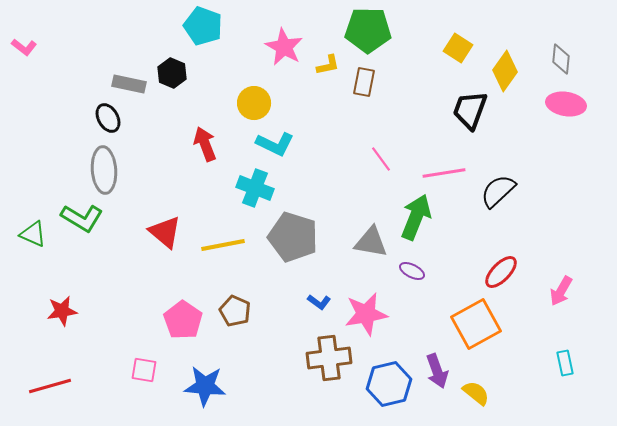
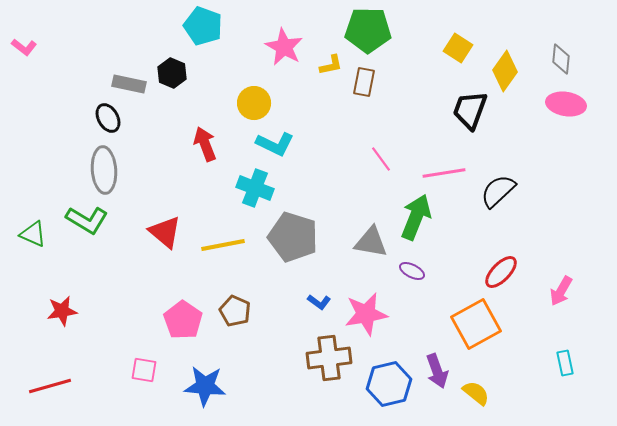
yellow L-shape at (328, 65): moved 3 px right
green L-shape at (82, 218): moved 5 px right, 2 px down
